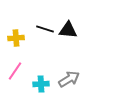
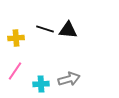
gray arrow: rotated 15 degrees clockwise
